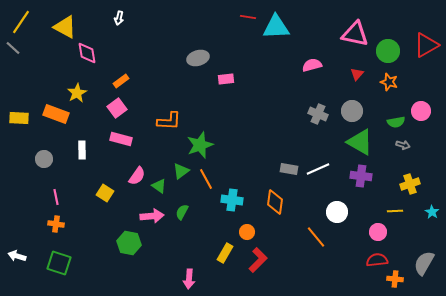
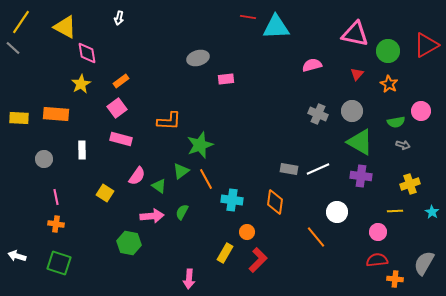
orange star at (389, 82): moved 2 px down; rotated 12 degrees clockwise
yellow star at (77, 93): moved 4 px right, 9 px up
orange rectangle at (56, 114): rotated 15 degrees counterclockwise
